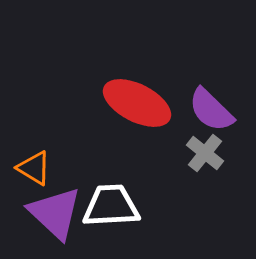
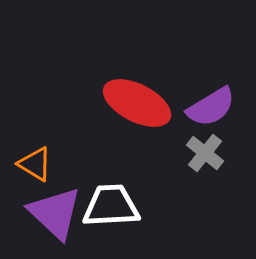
purple semicircle: moved 3 px up; rotated 75 degrees counterclockwise
orange triangle: moved 1 px right, 4 px up
